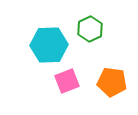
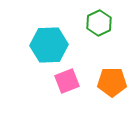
green hexagon: moved 9 px right, 6 px up
orange pentagon: rotated 8 degrees counterclockwise
